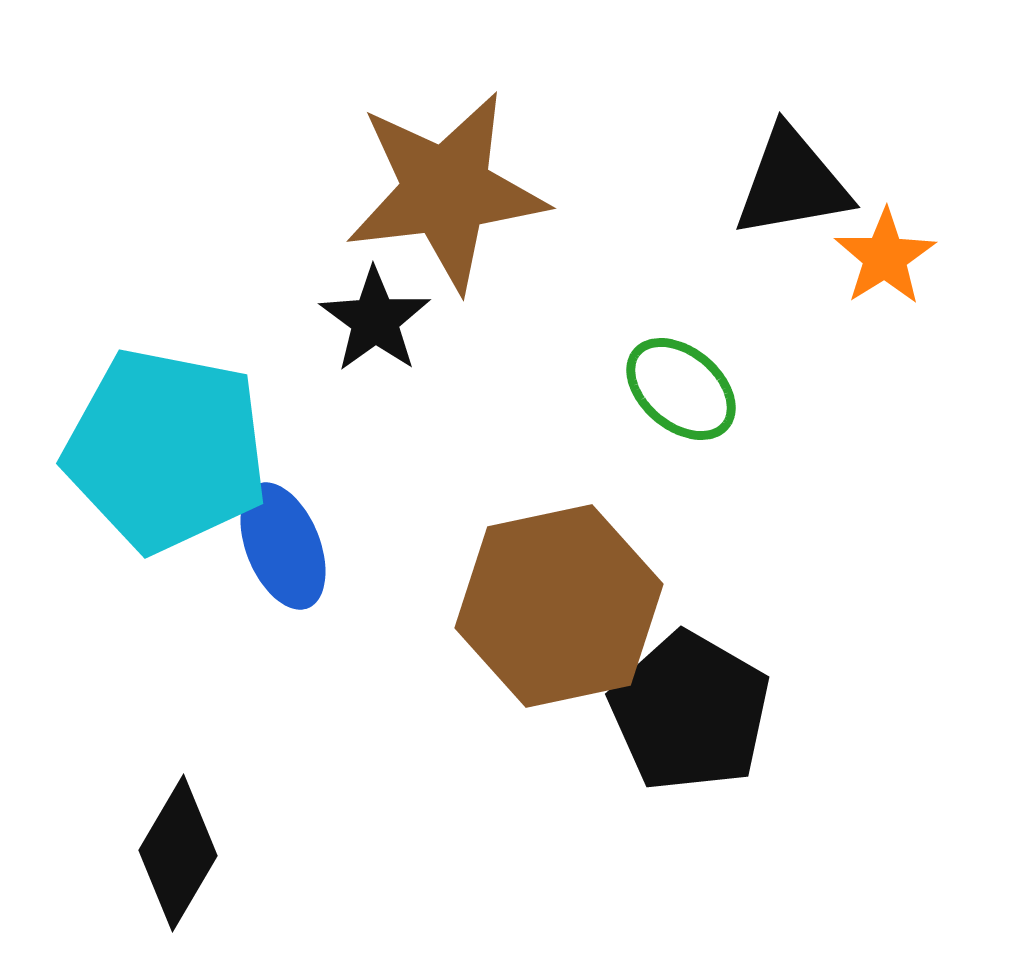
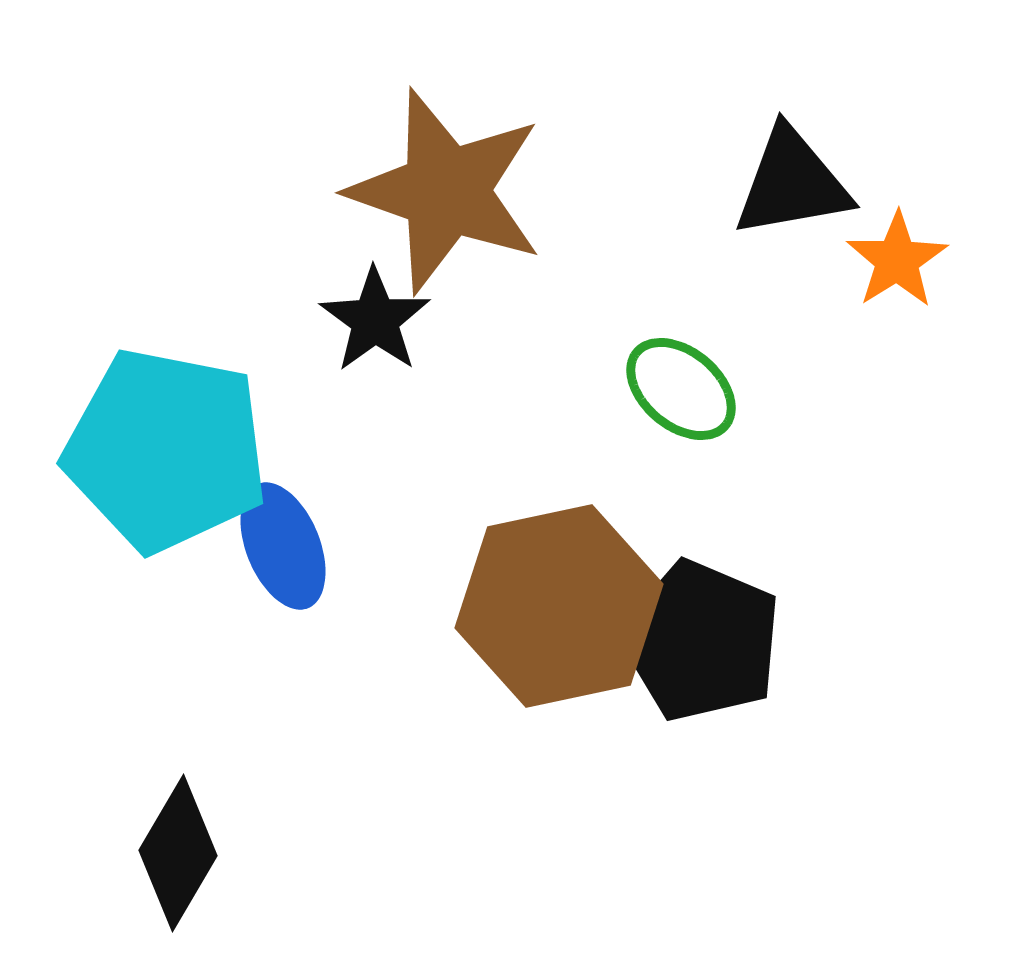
brown star: rotated 26 degrees clockwise
orange star: moved 12 px right, 3 px down
black pentagon: moved 11 px right, 71 px up; rotated 7 degrees counterclockwise
